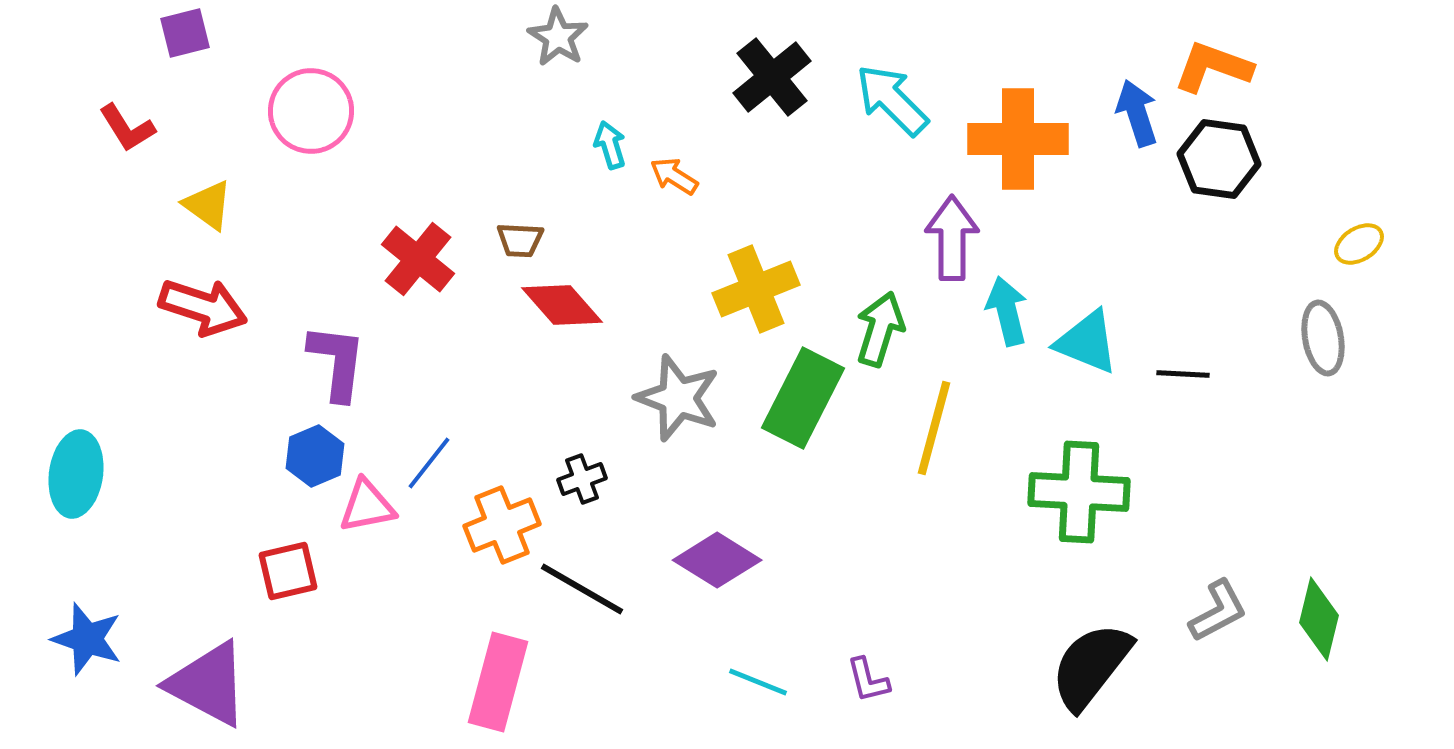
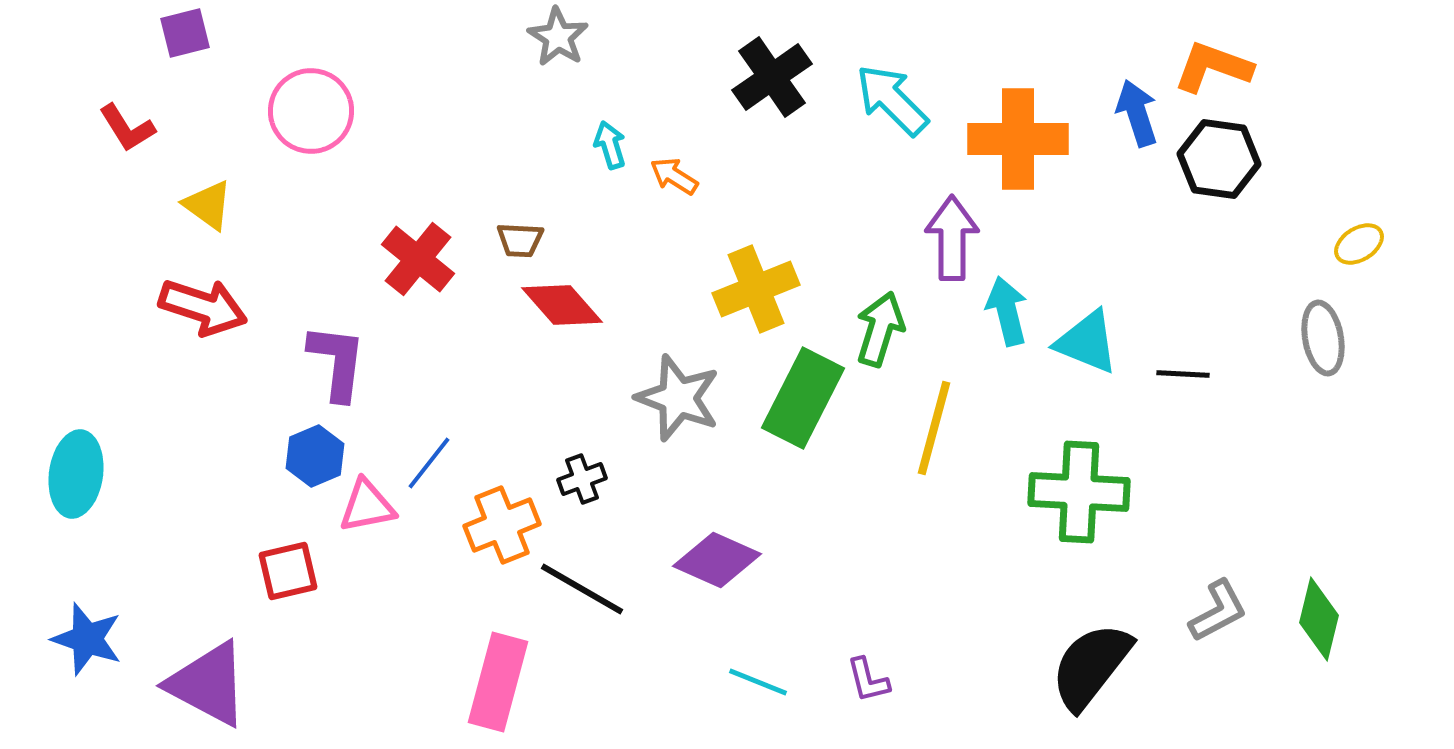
black cross at (772, 77): rotated 4 degrees clockwise
purple diamond at (717, 560): rotated 8 degrees counterclockwise
